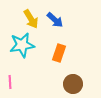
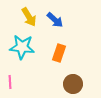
yellow arrow: moved 2 px left, 2 px up
cyan star: moved 2 px down; rotated 15 degrees clockwise
